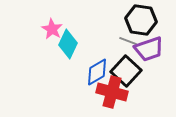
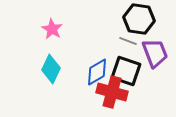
black hexagon: moved 2 px left, 1 px up
cyan diamond: moved 17 px left, 25 px down
purple trapezoid: moved 6 px right, 4 px down; rotated 92 degrees counterclockwise
black square: rotated 24 degrees counterclockwise
